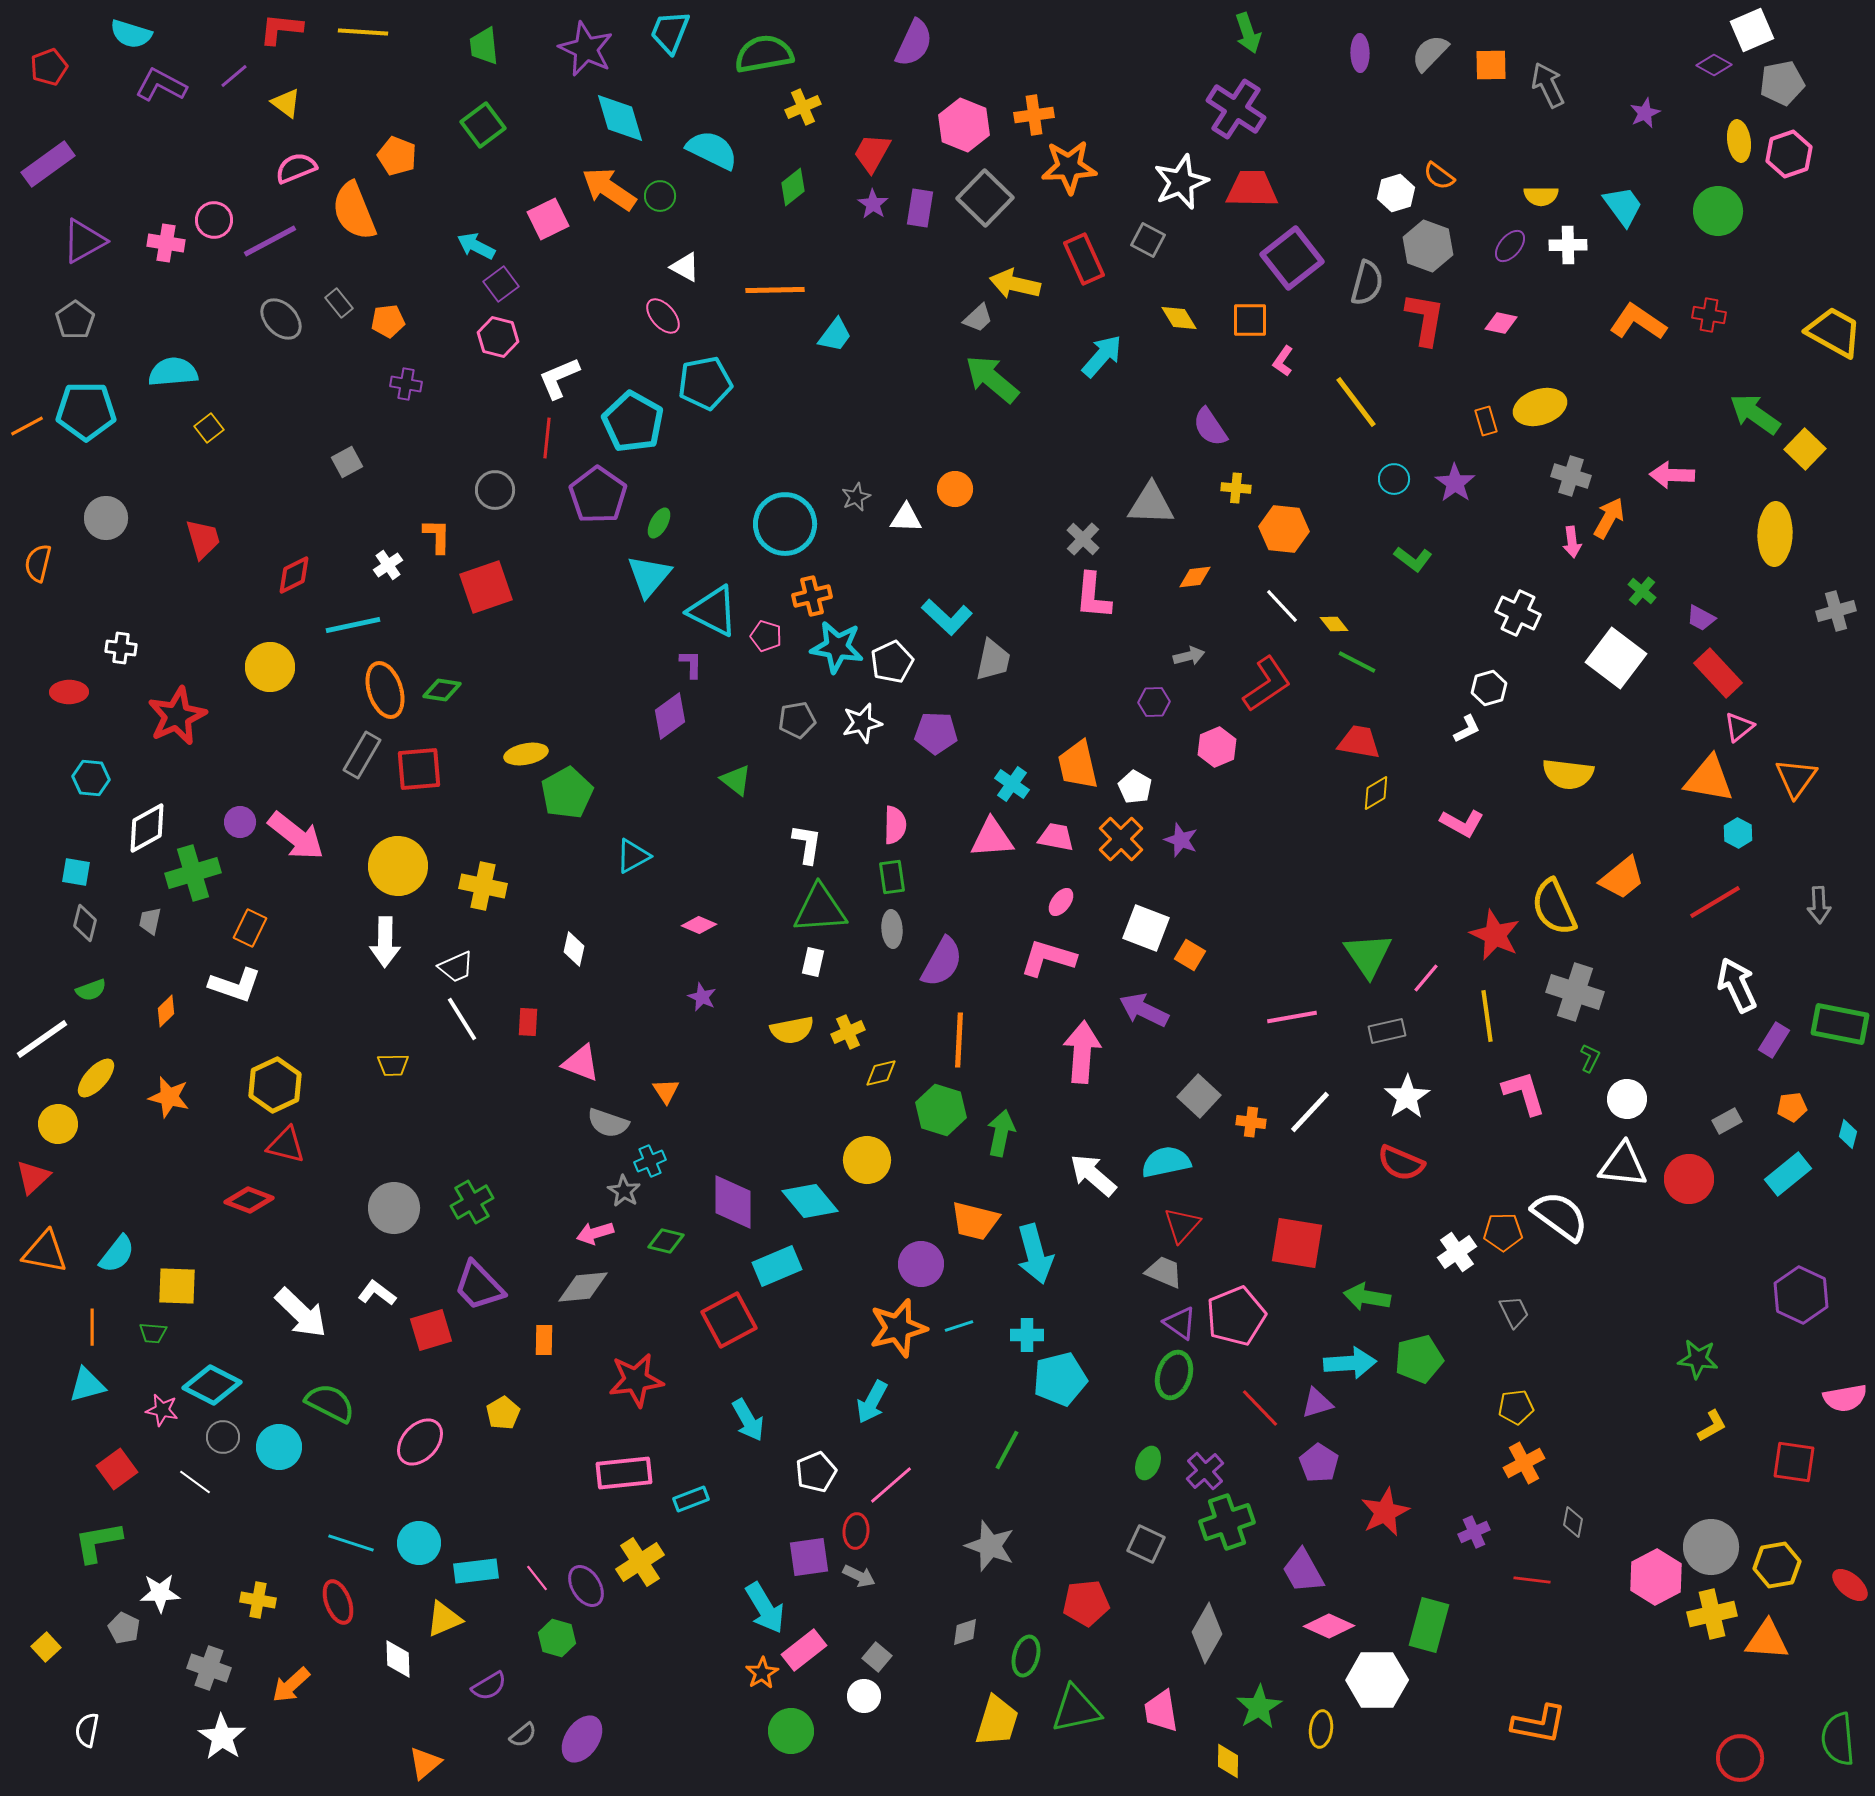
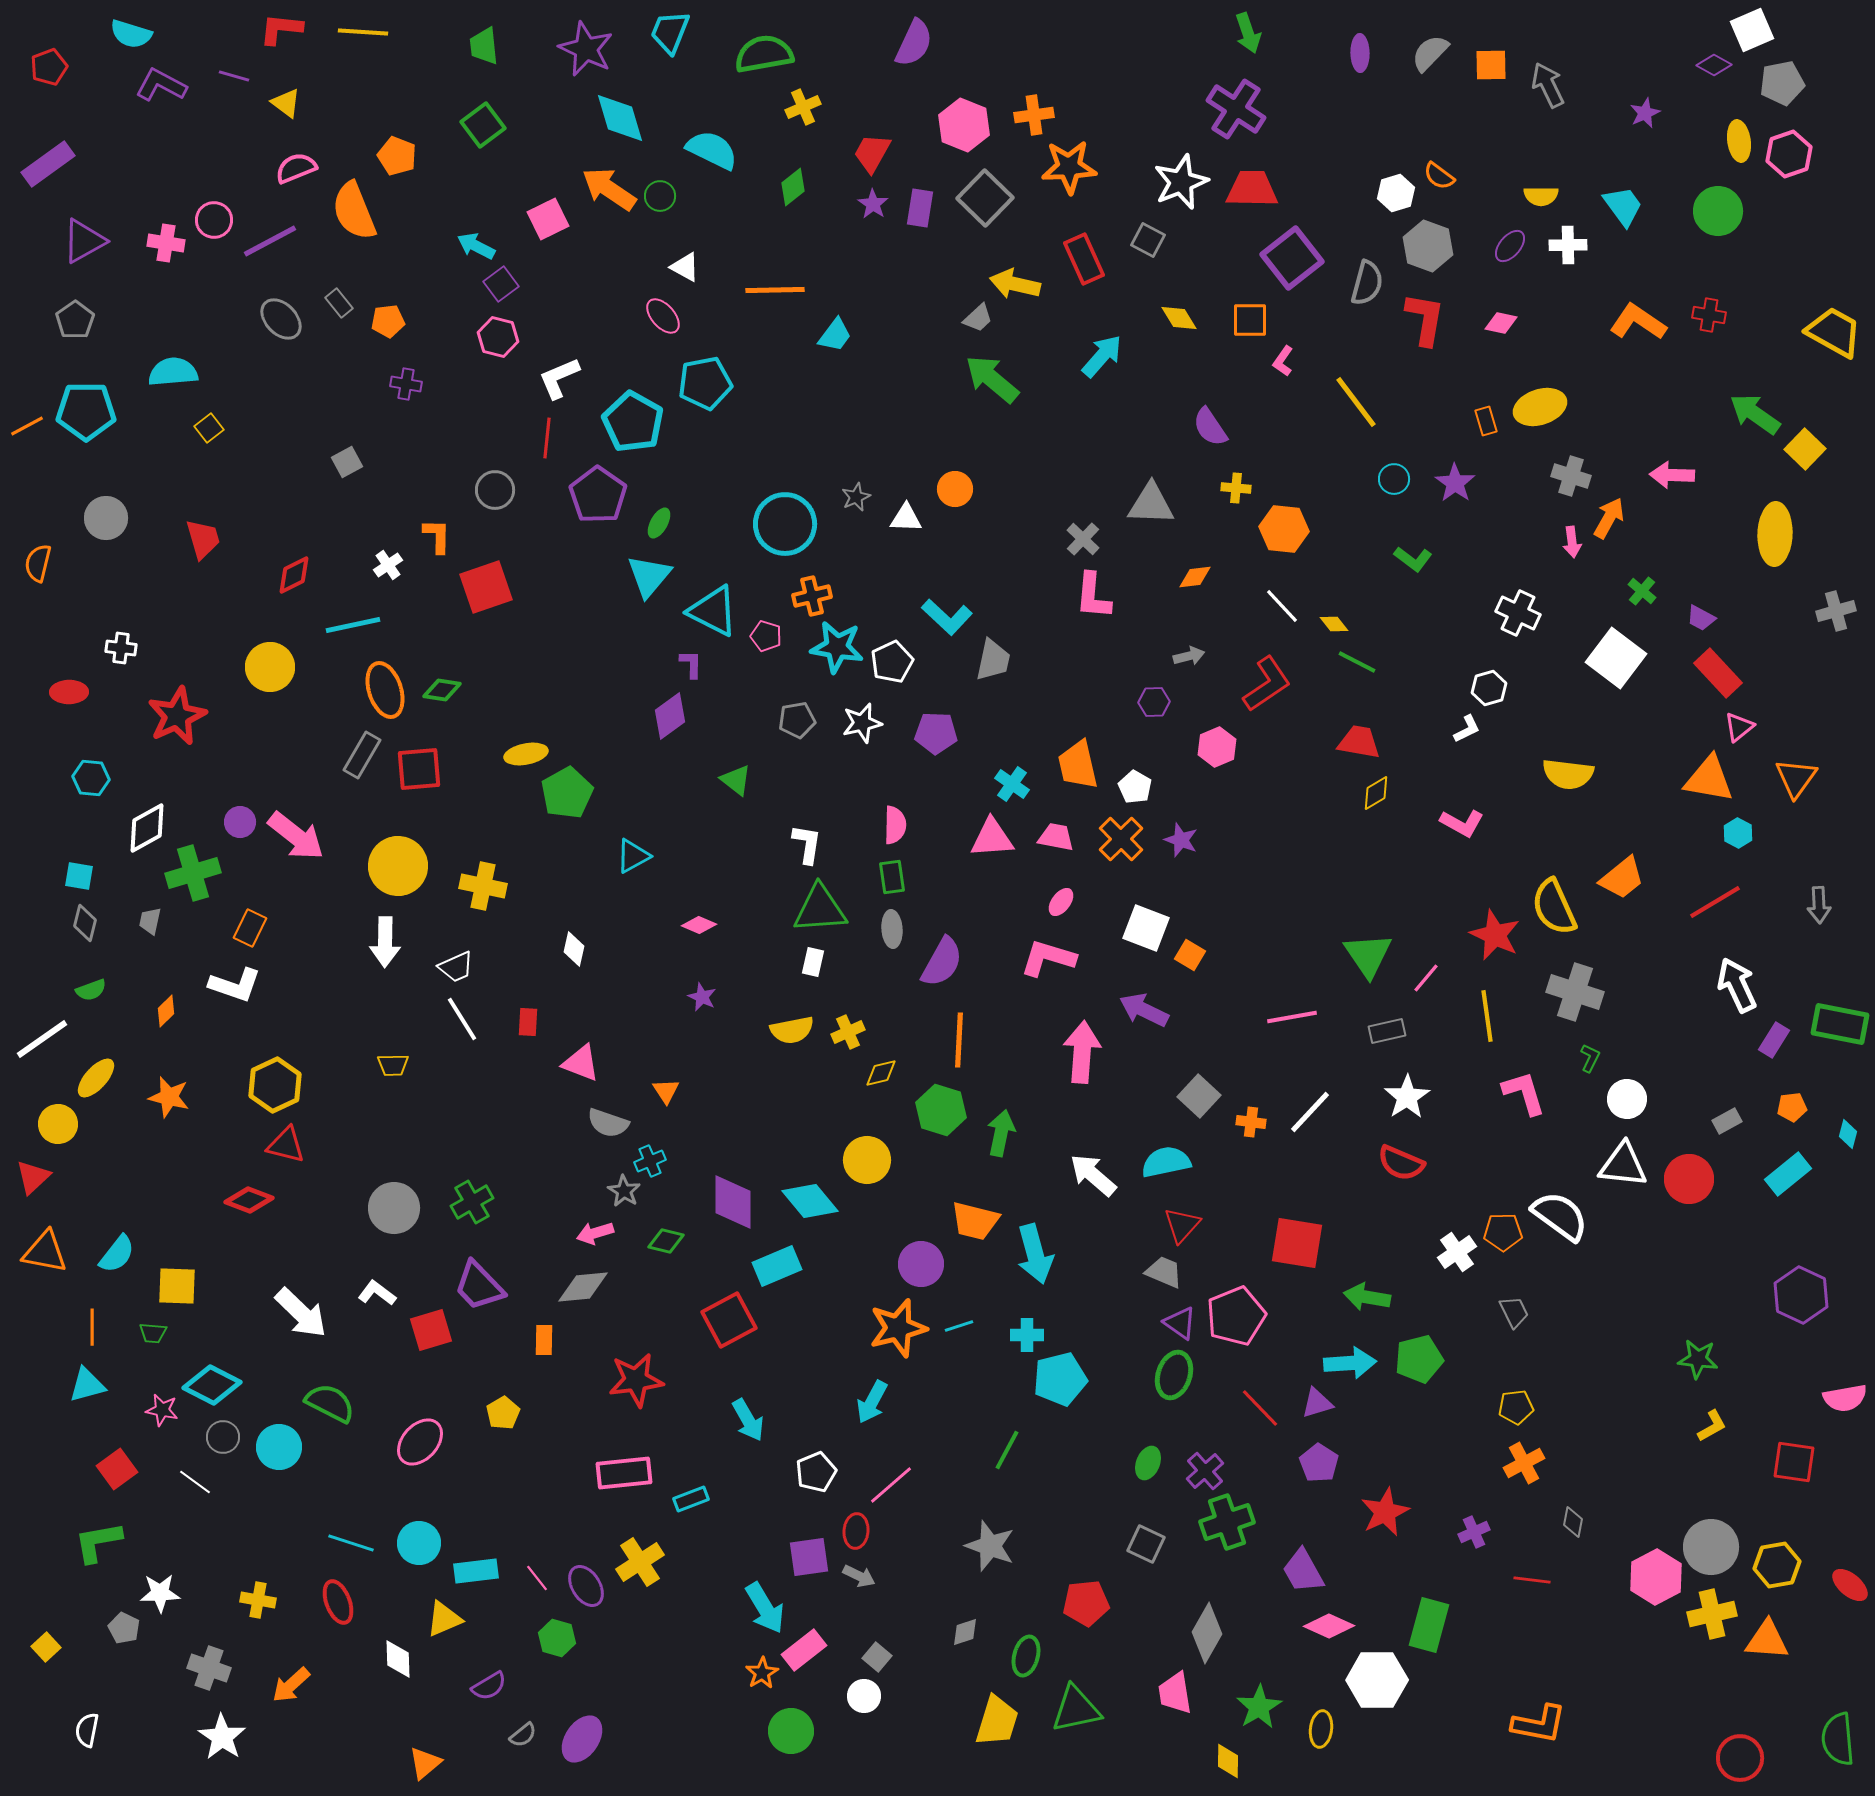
purple line at (234, 76): rotated 56 degrees clockwise
cyan square at (76, 872): moved 3 px right, 4 px down
pink trapezoid at (1161, 1711): moved 14 px right, 18 px up
